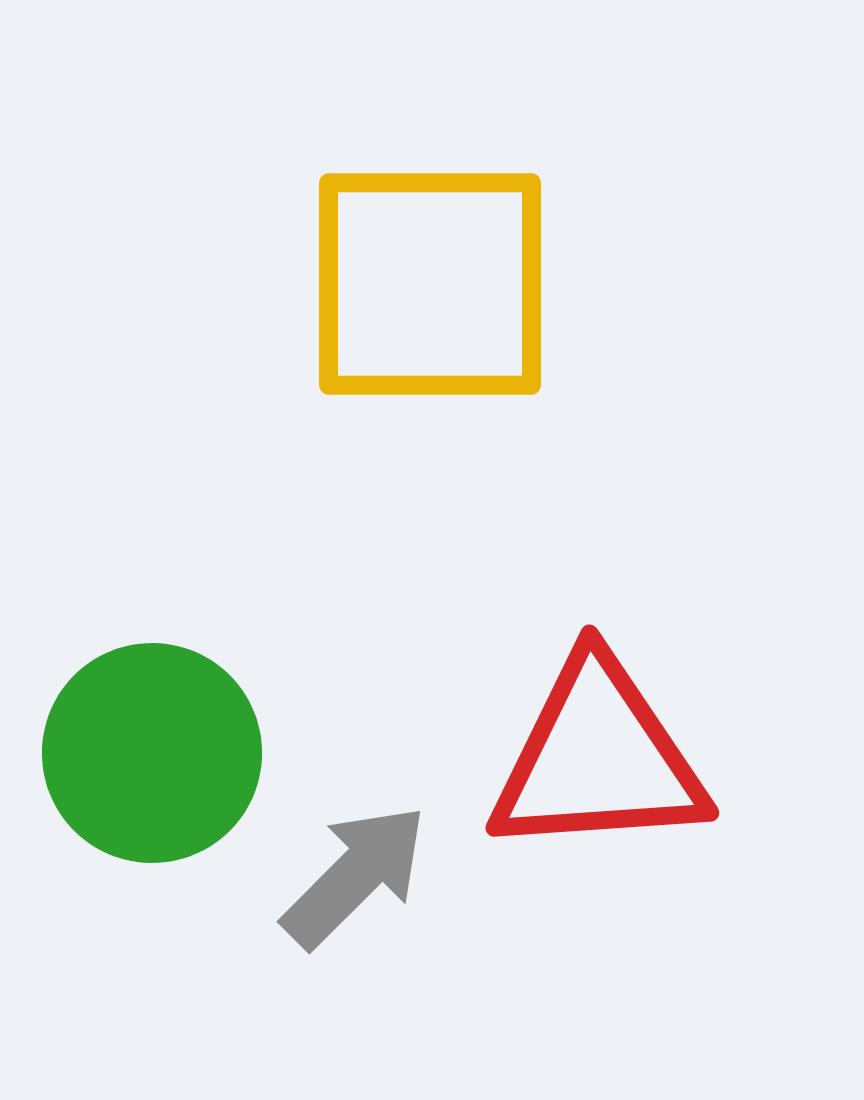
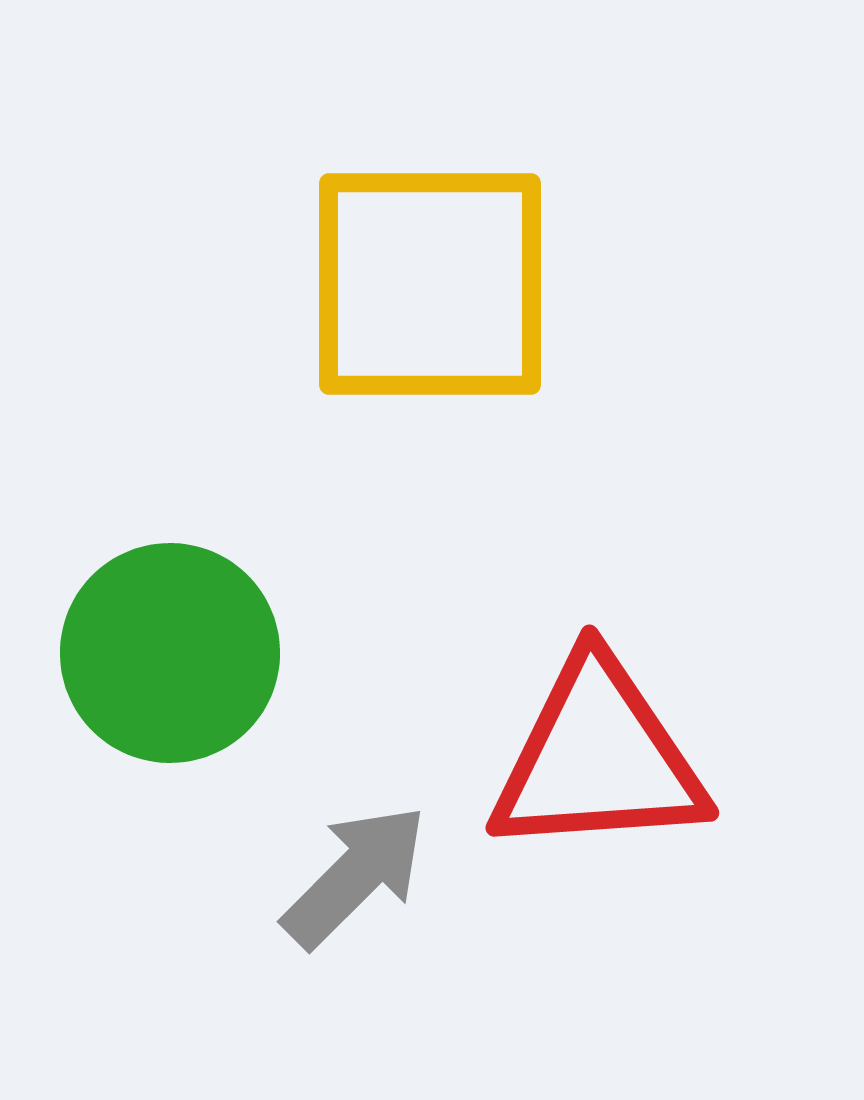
green circle: moved 18 px right, 100 px up
